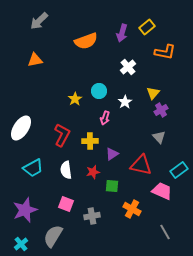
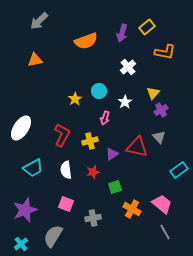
yellow cross: rotated 14 degrees counterclockwise
red triangle: moved 4 px left, 18 px up
green square: moved 3 px right, 1 px down; rotated 24 degrees counterclockwise
pink trapezoid: moved 13 px down; rotated 15 degrees clockwise
gray cross: moved 1 px right, 2 px down
